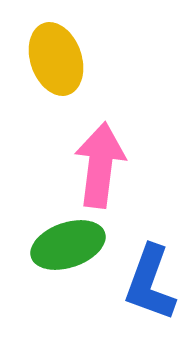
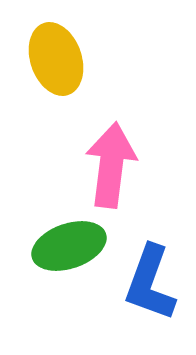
pink arrow: moved 11 px right
green ellipse: moved 1 px right, 1 px down
